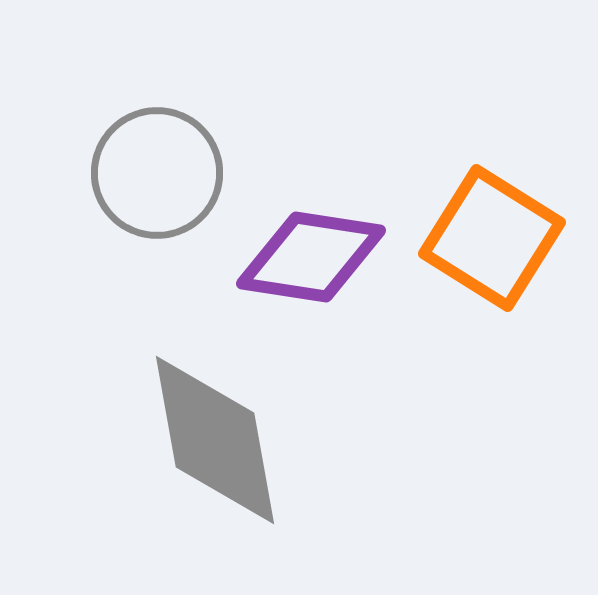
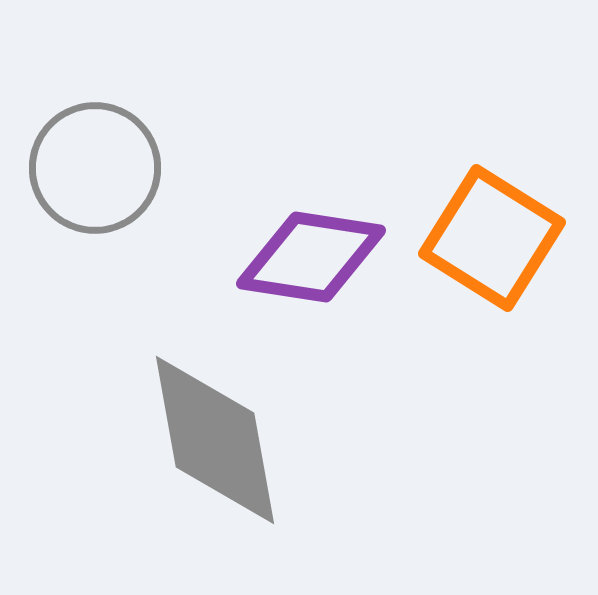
gray circle: moved 62 px left, 5 px up
